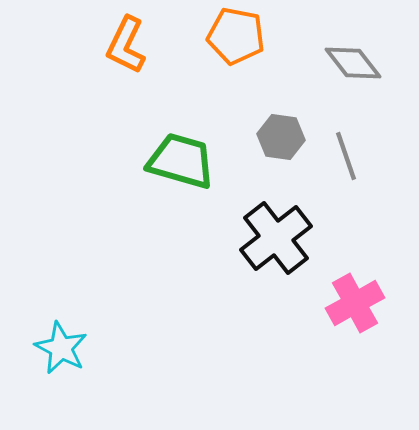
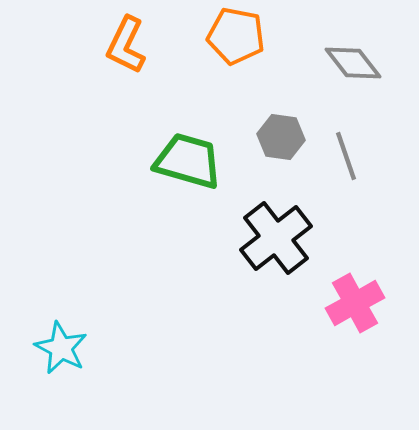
green trapezoid: moved 7 px right
